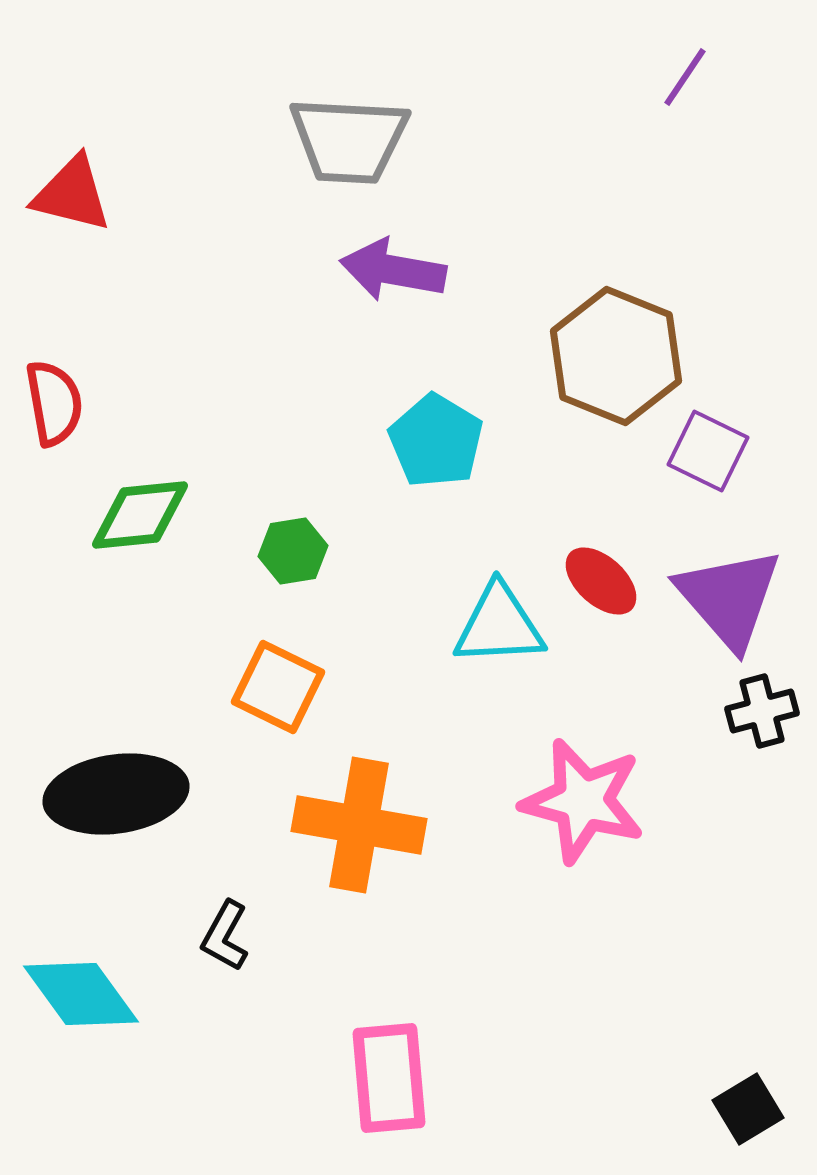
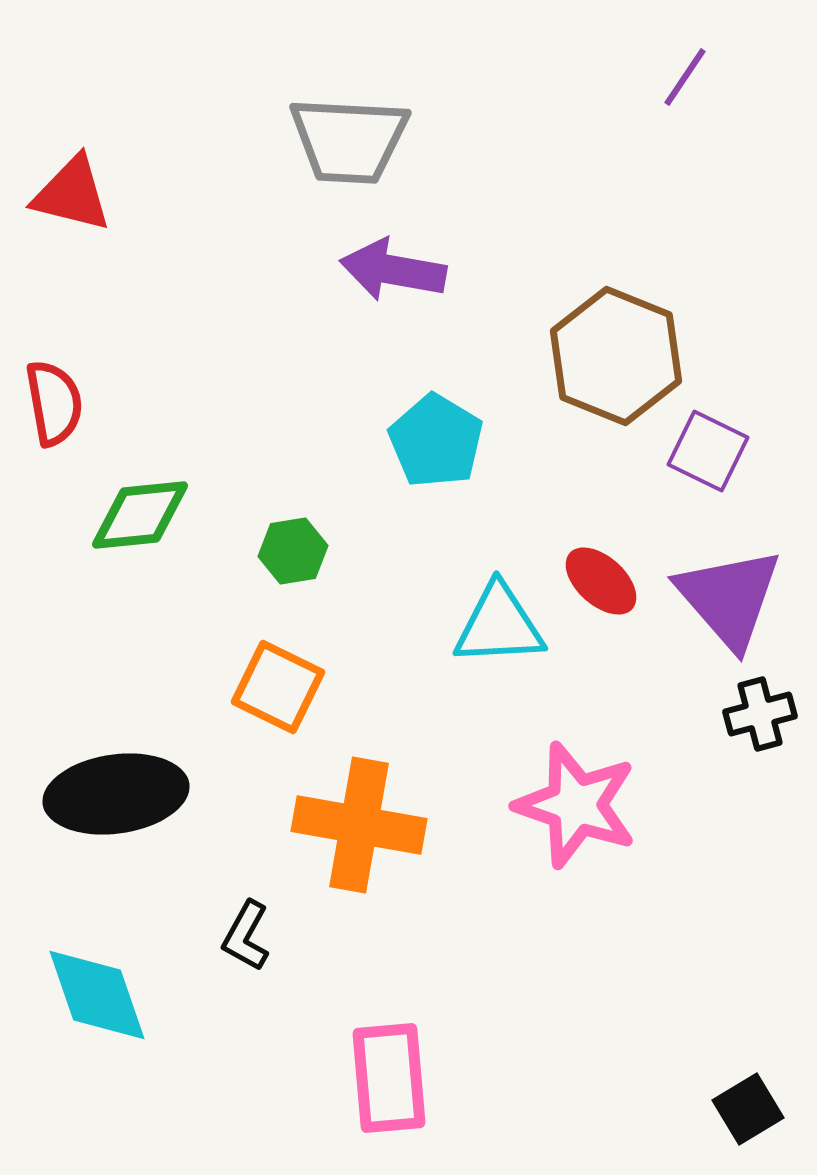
black cross: moved 2 px left, 3 px down
pink star: moved 7 px left, 4 px down; rotated 4 degrees clockwise
black L-shape: moved 21 px right
cyan diamond: moved 16 px right, 1 px down; rotated 17 degrees clockwise
